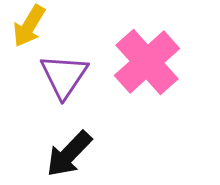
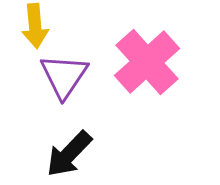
yellow arrow: moved 6 px right; rotated 36 degrees counterclockwise
